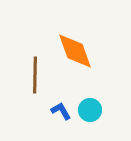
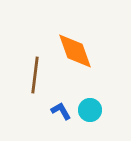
brown line: rotated 6 degrees clockwise
